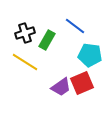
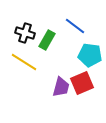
black cross: rotated 36 degrees clockwise
yellow line: moved 1 px left
purple trapezoid: rotated 40 degrees counterclockwise
